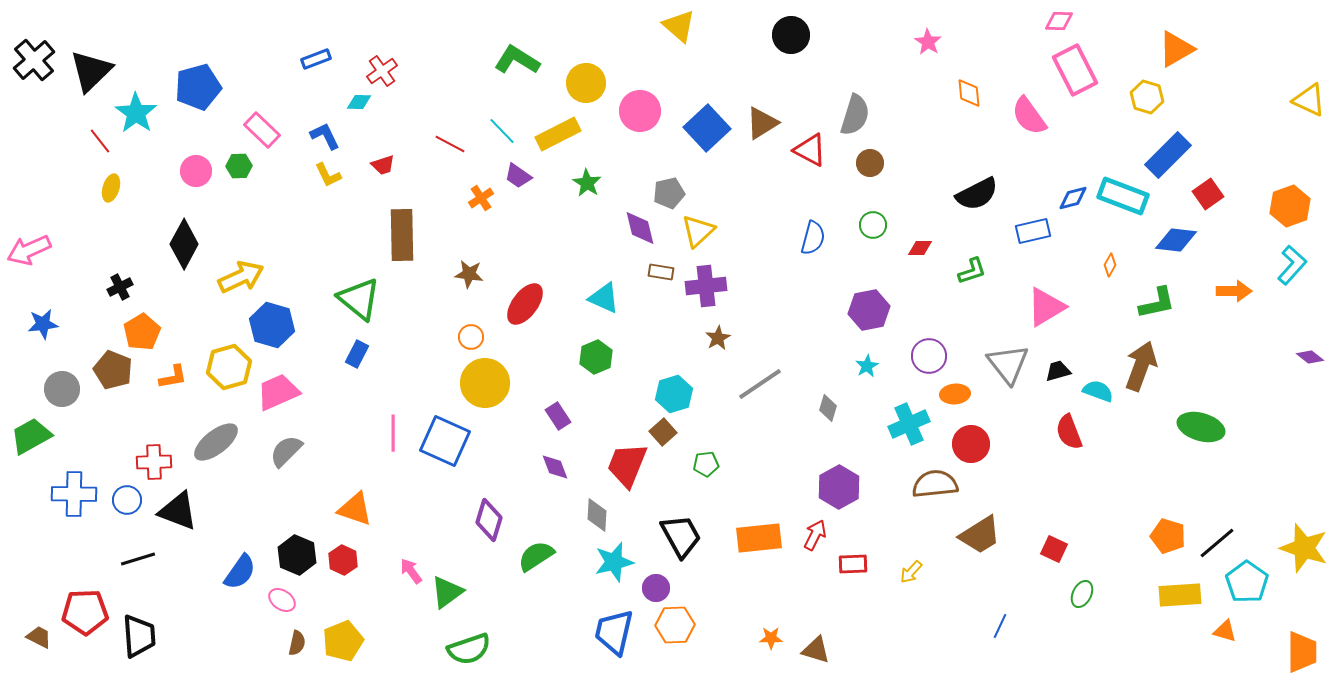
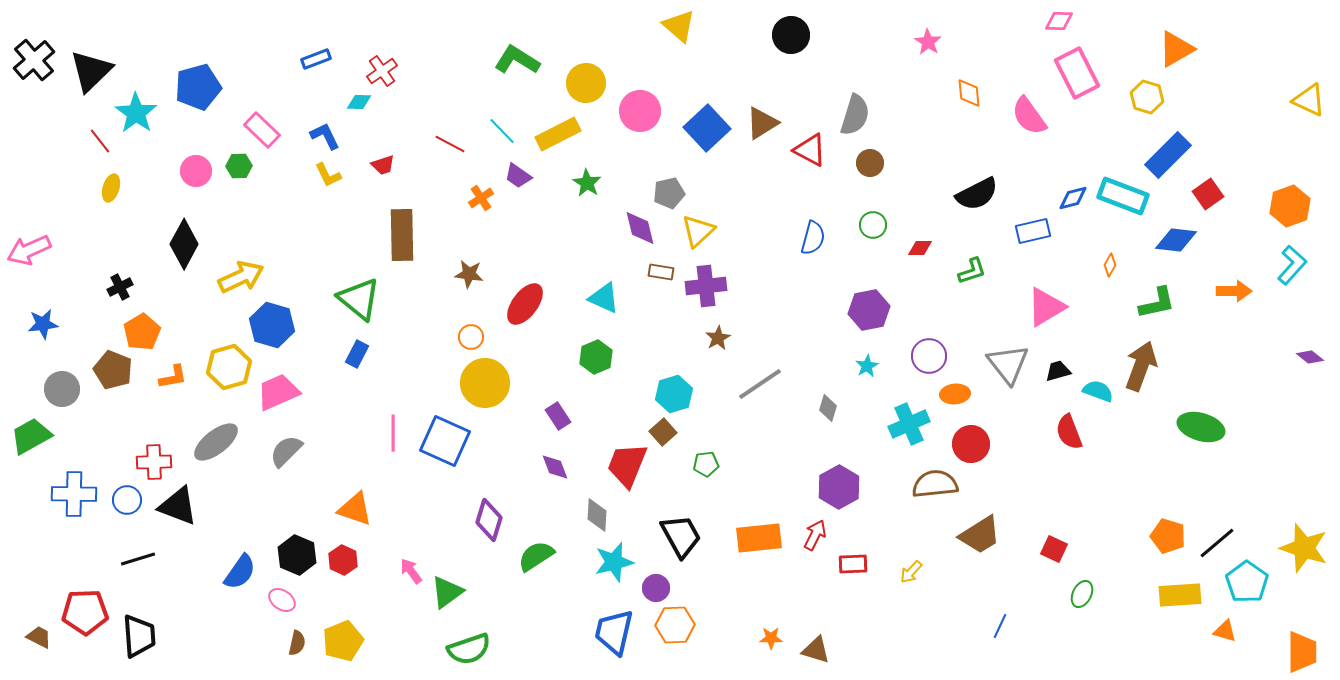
pink rectangle at (1075, 70): moved 2 px right, 3 px down
black triangle at (178, 511): moved 5 px up
